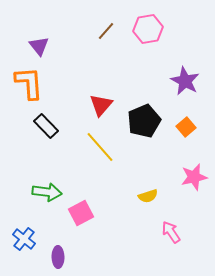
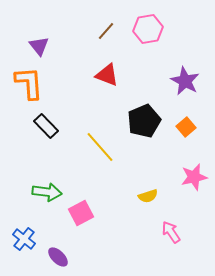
red triangle: moved 6 px right, 30 px up; rotated 50 degrees counterclockwise
purple ellipse: rotated 45 degrees counterclockwise
